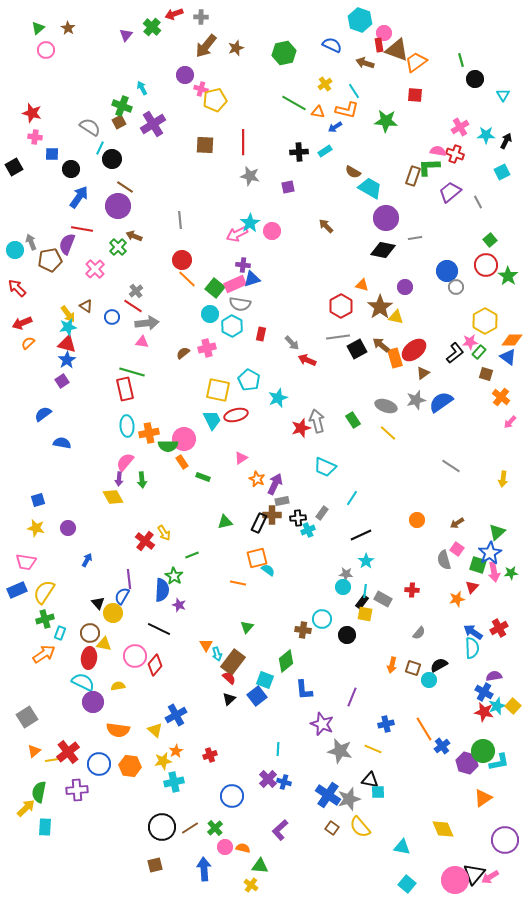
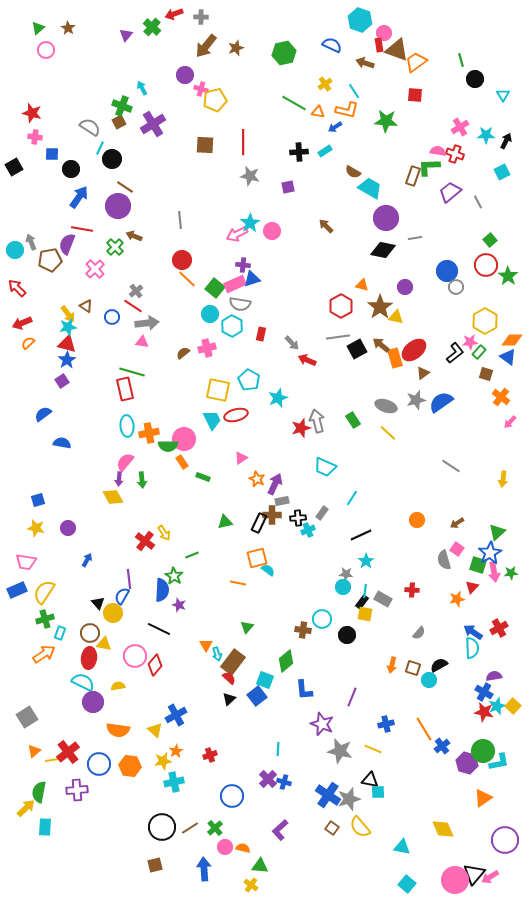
green cross at (118, 247): moved 3 px left
